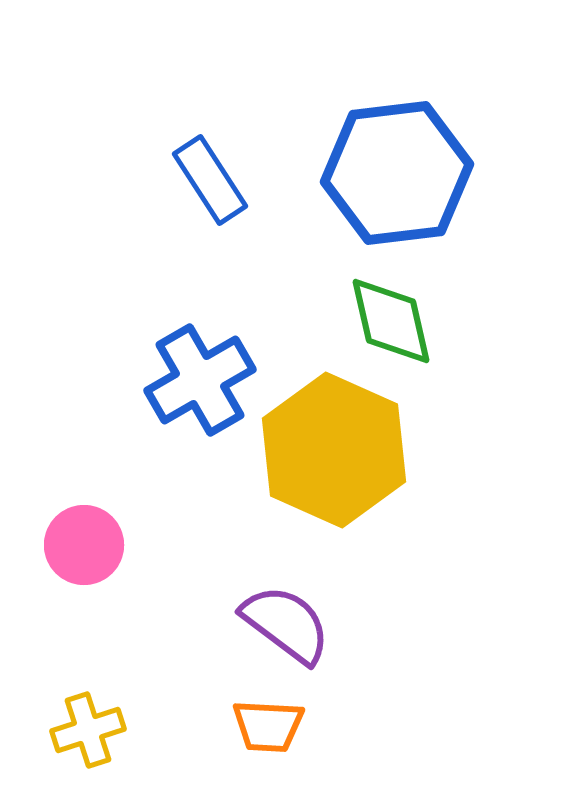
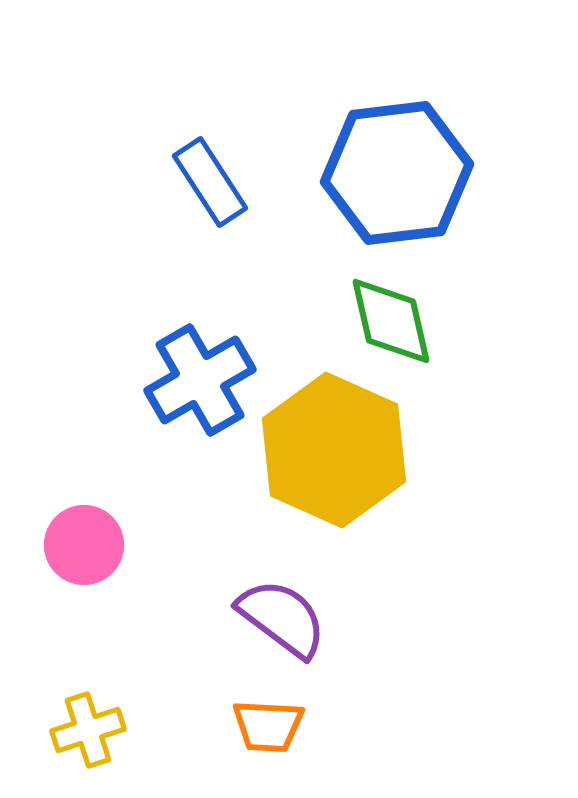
blue rectangle: moved 2 px down
purple semicircle: moved 4 px left, 6 px up
